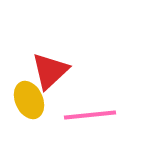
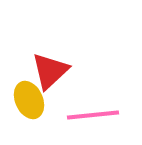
pink line: moved 3 px right
